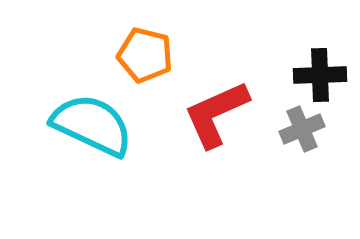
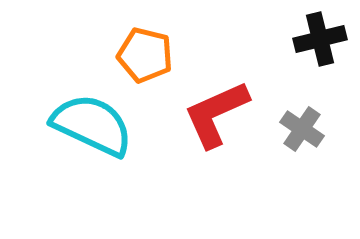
black cross: moved 36 px up; rotated 12 degrees counterclockwise
gray cross: rotated 33 degrees counterclockwise
